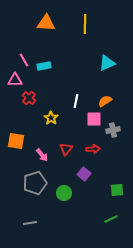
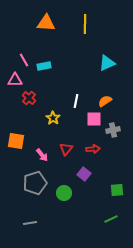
yellow star: moved 2 px right
